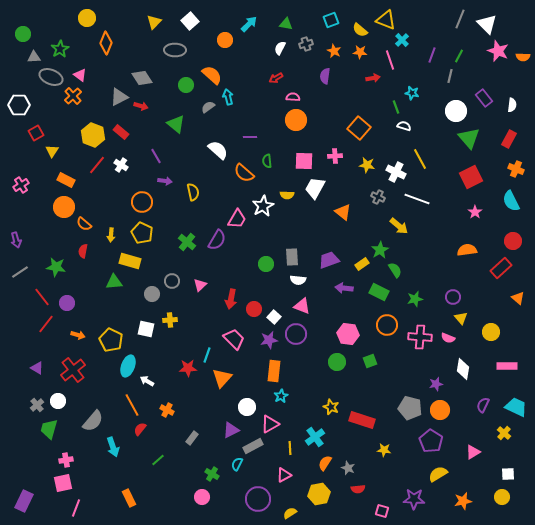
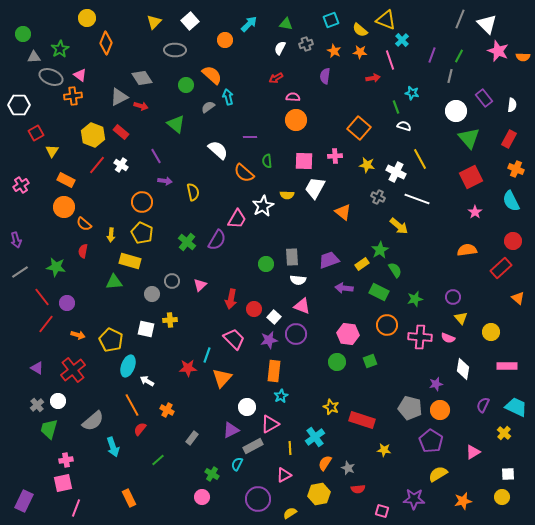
orange cross at (73, 96): rotated 36 degrees clockwise
gray semicircle at (93, 421): rotated 10 degrees clockwise
